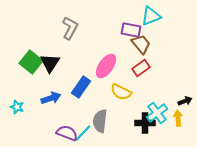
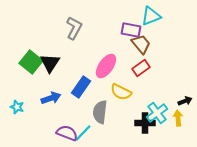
gray L-shape: moved 4 px right
gray semicircle: moved 9 px up
